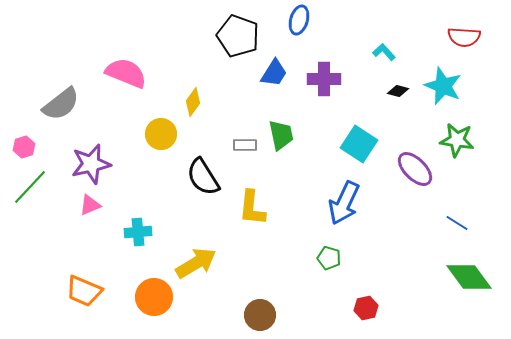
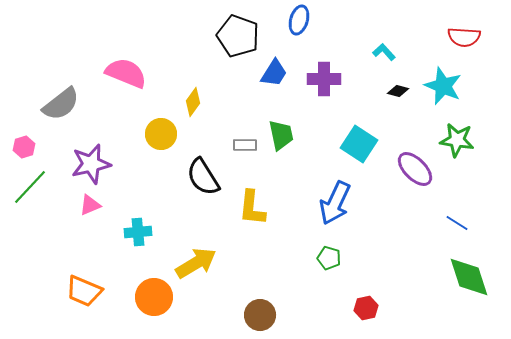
blue arrow: moved 9 px left
green diamond: rotated 18 degrees clockwise
